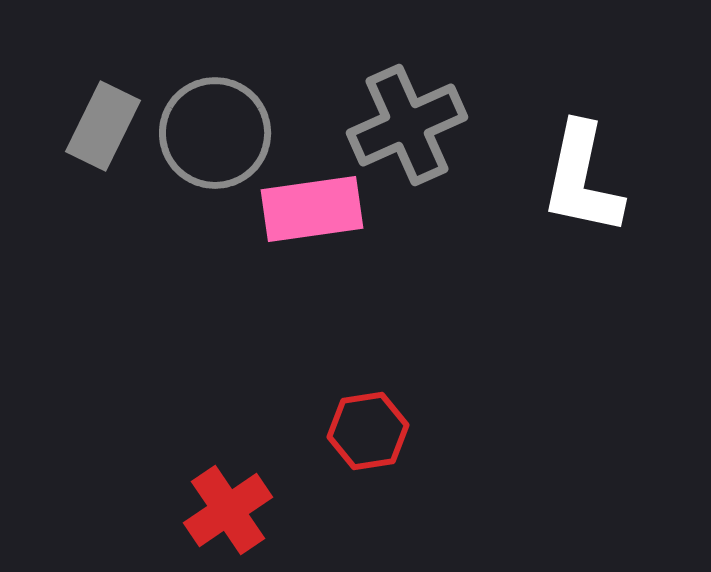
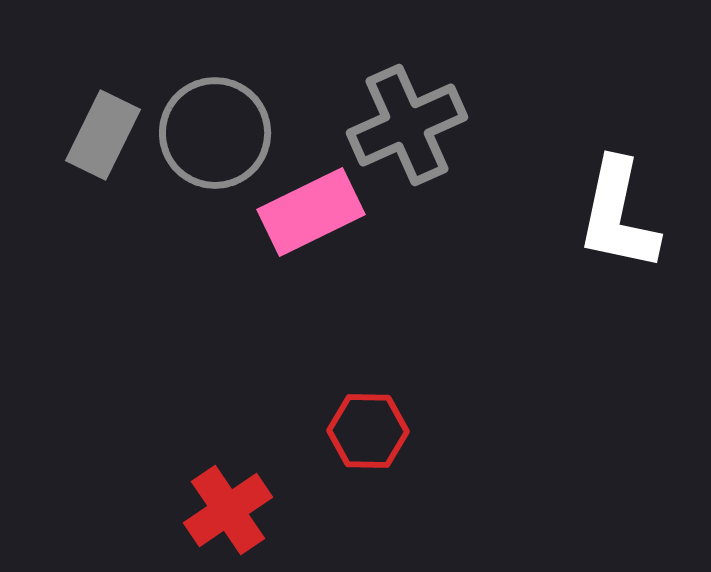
gray rectangle: moved 9 px down
white L-shape: moved 36 px right, 36 px down
pink rectangle: moved 1 px left, 3 px down; rotated 18 degrees counterclockwise
red hexagon: rotated 10 degrees clockwise
